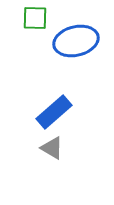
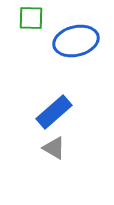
green square: moved 4 px left
gray triangle: moved 2 px right
